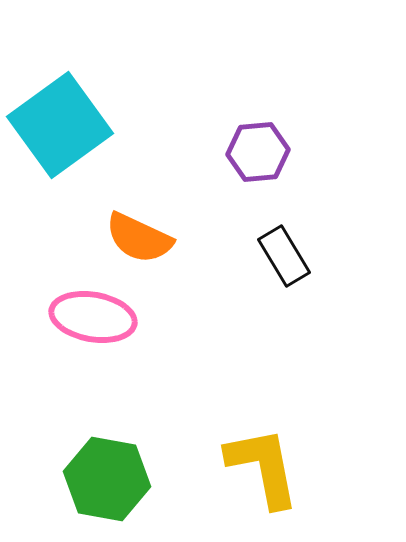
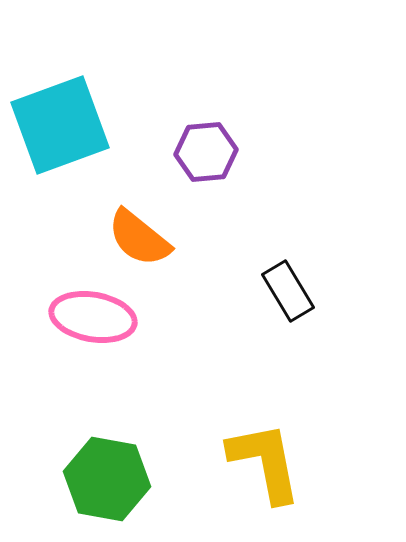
cyan square: rotated 16 degrees clockwise
purple hexagon: moved 52 px left
orange semicircle: rotated 14 degrees clockwise
black rectangle: moved 4 px right, 35 px down
yellow L-shape: moved 2 px right, 5 px up
